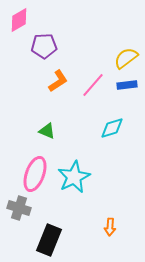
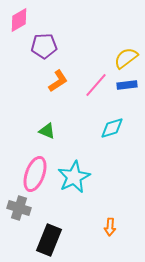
pink line: moved 3 px right
